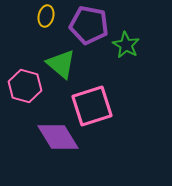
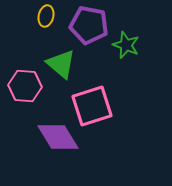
green star: rotated 8 degrees counterclockwise
pink hexagon: rotated 12 degrees counterclockwise
